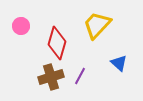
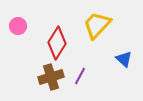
pink circle: moved 3 px left
red diamond: rotated 16 degrees clockwise
blue triangle: moved 5 px right, 4 px up
